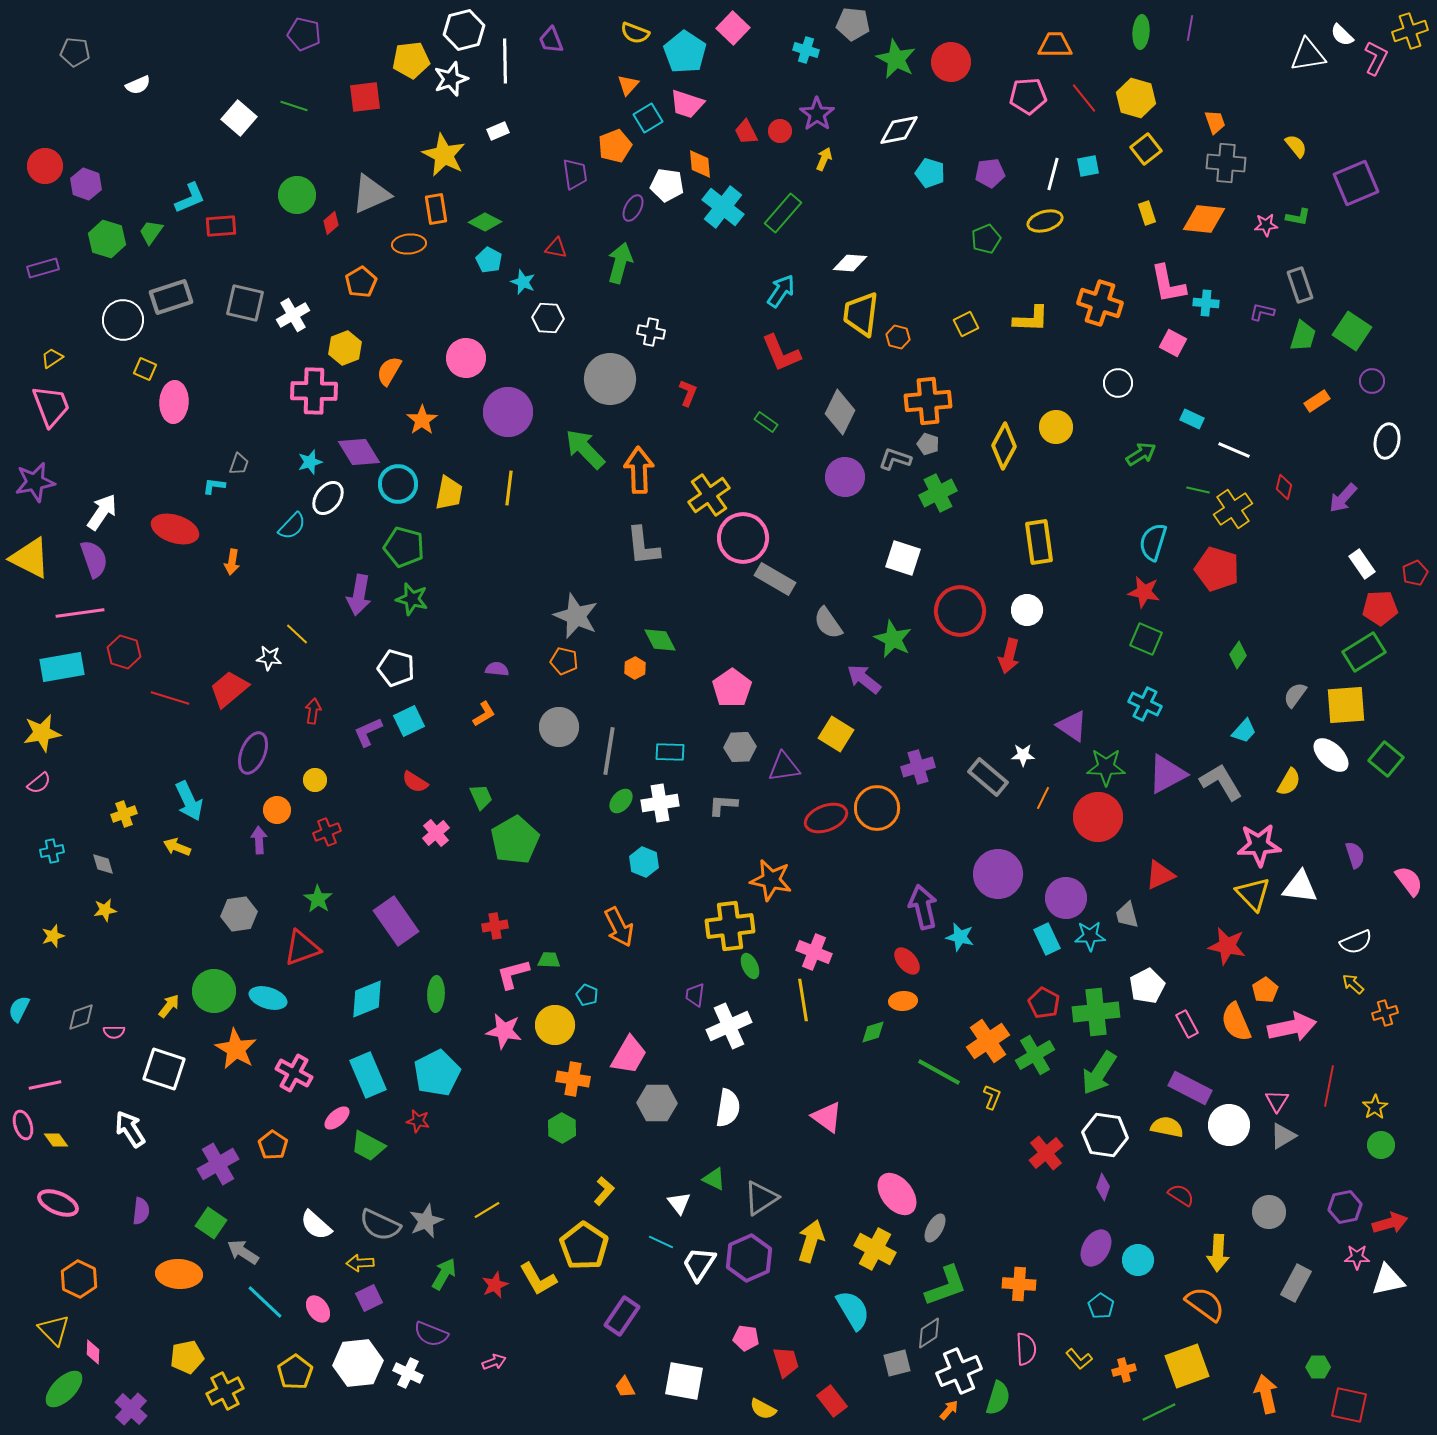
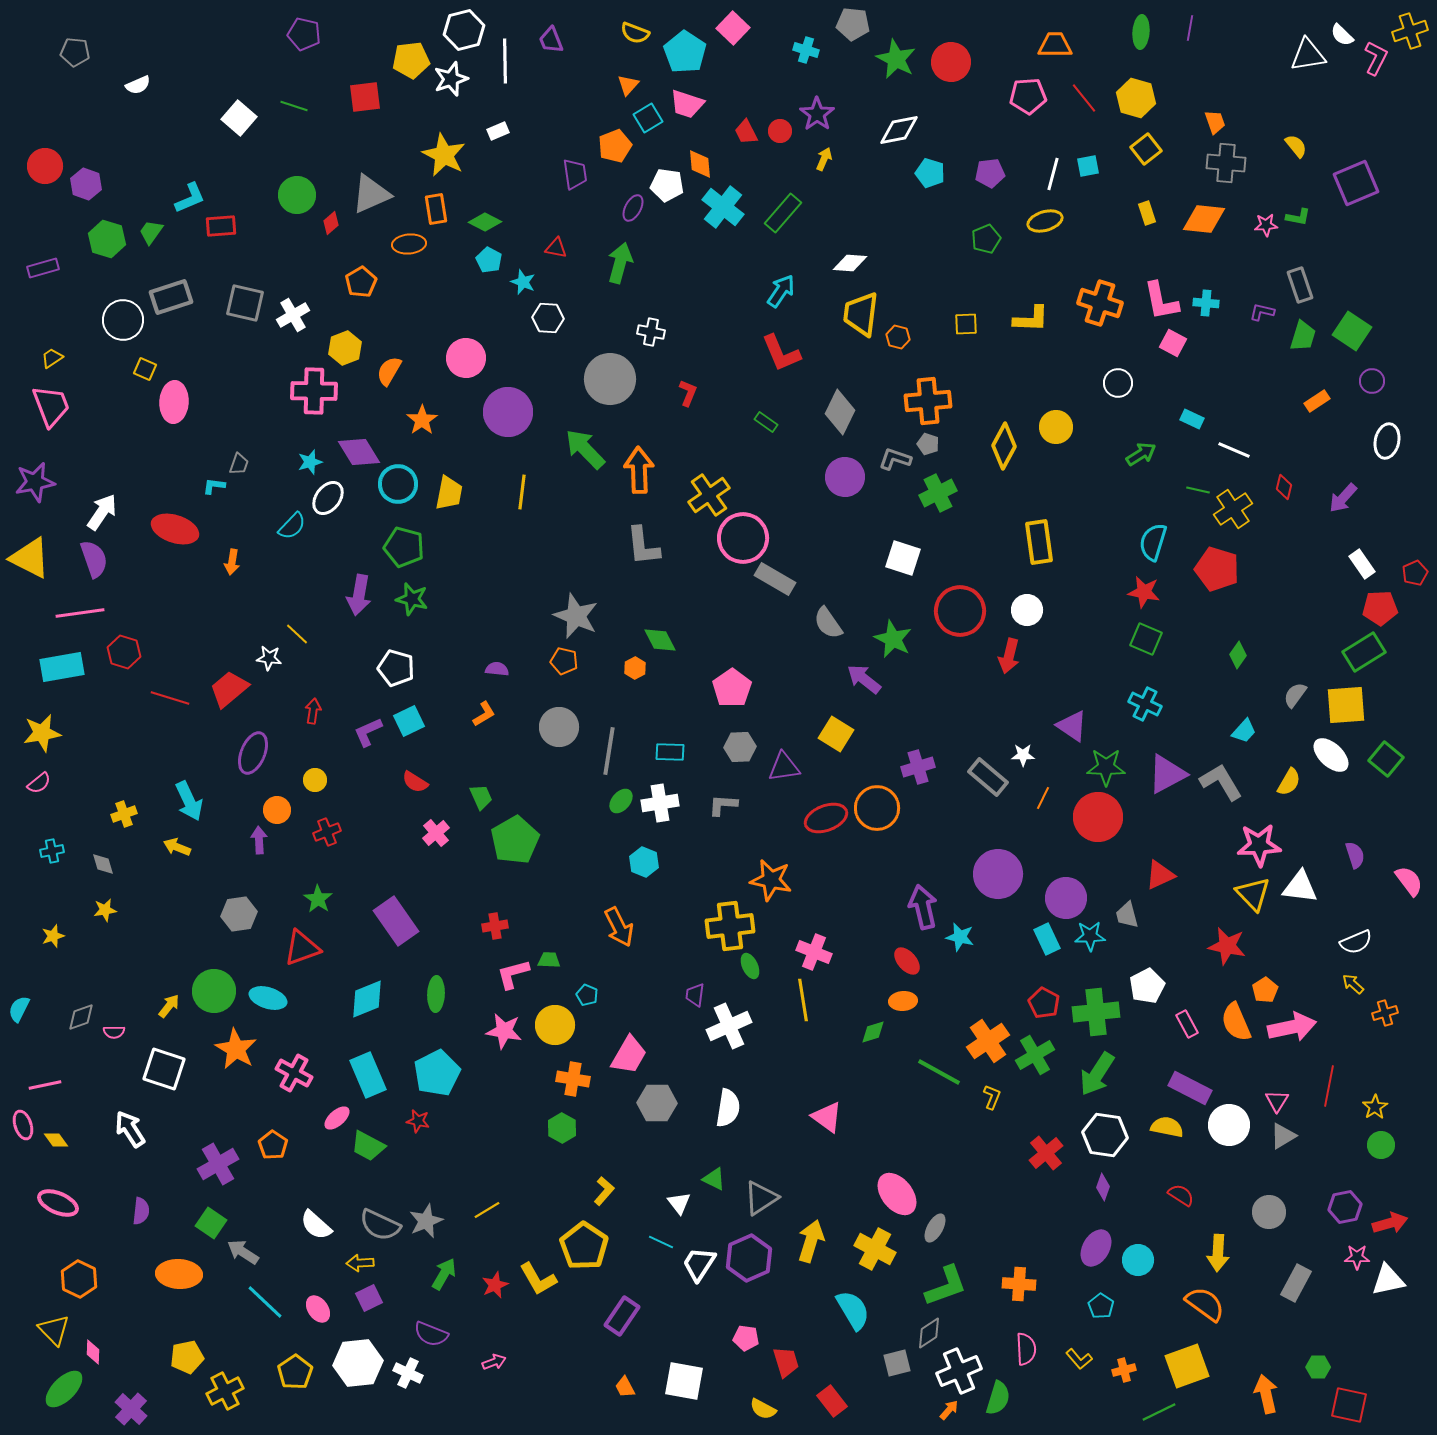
pink L-shape at (1168, 284): moved 7 px left, 17 px down
yellow square at (966, 324): rotated 25 degrees clockwise
yellow line at (509, 488): moved 13 px right, 4 px down
green arrow at (1099, 1073): moved 2 px left, 1 px down
